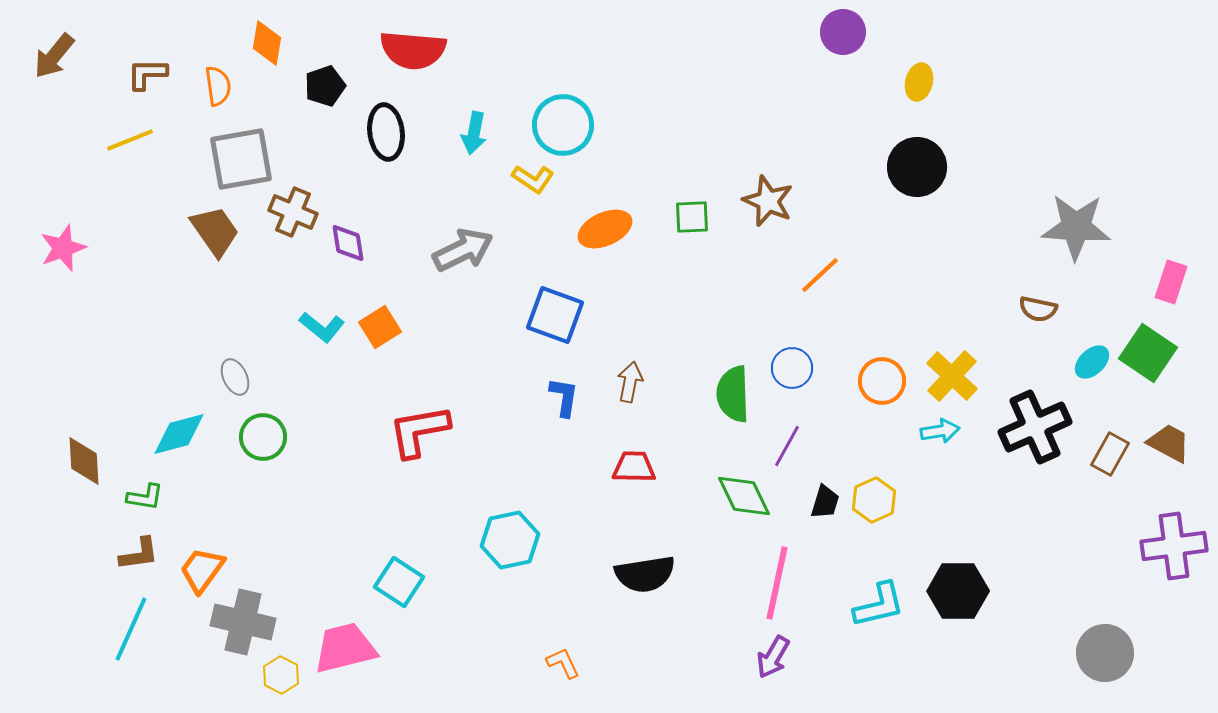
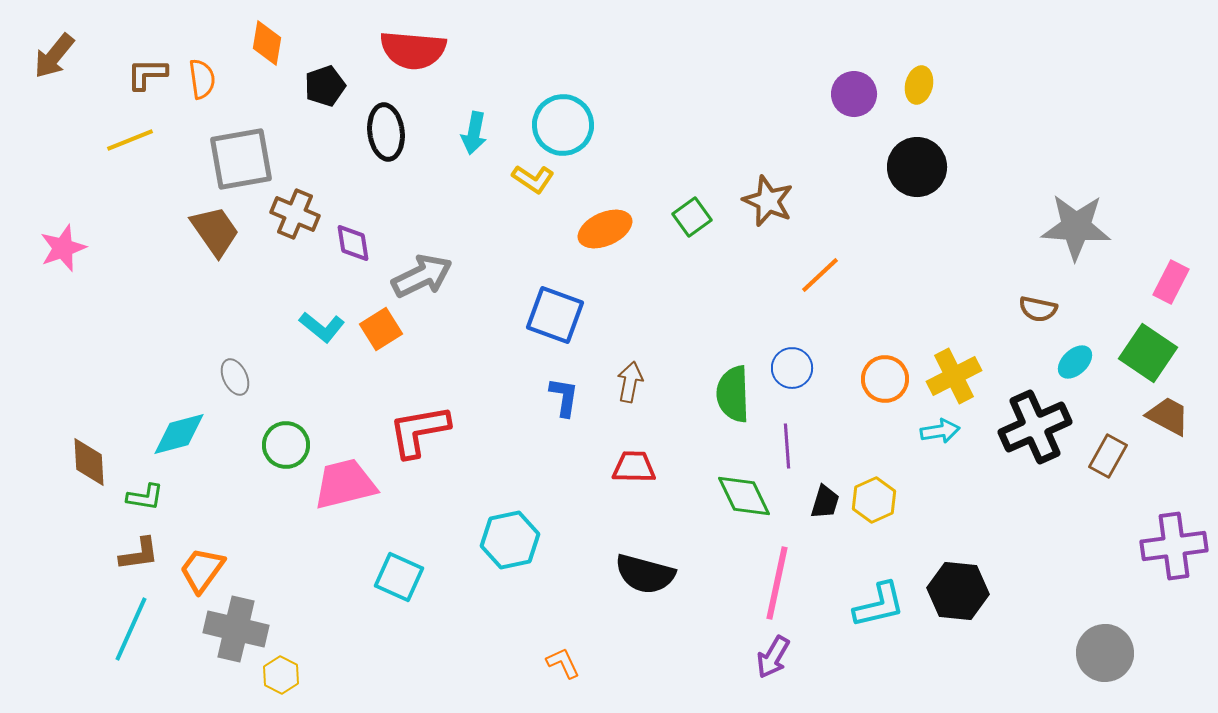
purple circle at (843, 32): moved 11 px right, 62 px down
yellow ellipse at (919, 82): moved 3 px down
orange semicircle at (218, 86): moved 16 px left, 7 px up
brown cross at (293, 212): moved 2 px right, 2 px down
green square at (692, 217): rotated 33 degrees counterclockwise
purple diamond at (348, 243): moved 5 px right
gray arrow at (463, 250): moved 41 px left, 26 px down
pink rectangle at (1171, 282): rotated 9 degrees clockwise
orange square at (380, 327): moved 1 px right, 2 px down
cyan ellipse at (1092, 362): moved 17 px left
yellow cross at (952, 376): moved 2 px right; rotated 20 degrees clockwise
orange circle at (882, 381): moved 3 px right, 2 px up
green circle at (263, 437): moved 23 px right, 8 px down
brown trapezoid at (1169, 443): moved 1 px left, 27 px up
purple line at (787, 446): rotated 33 degrees counterclockwise
brown rectangle at (1110, 454): moved 2 px left, 2 px down
brown diamond at (84, 461): moved 5 px right, 1 px down
black semicircle at (645, 574): rotated 24 degrees clockwise
cyan square at (399, 582): moved 5 px up; rotated 9 degrees counterclockwise
black hexagon at (958, 591): rotated 6 degrees clockwise
gray cross at (243, 622): moved 7 px left, 7 px down
pink trapezoid at (345, 648): moved 164 px up
